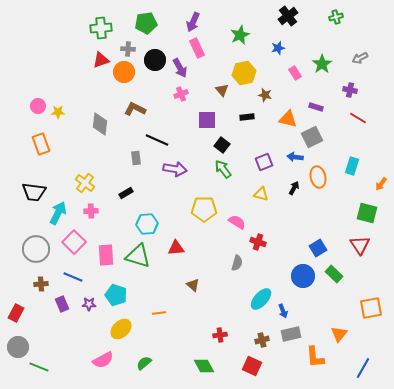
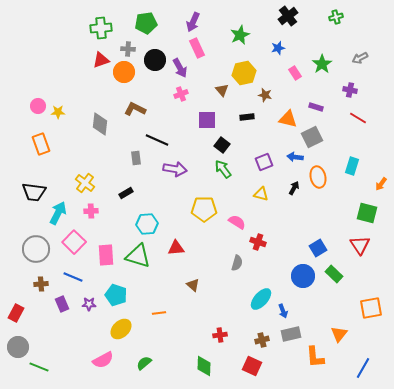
green diamond at (204, 366): rotated 30 degrees clockwise
